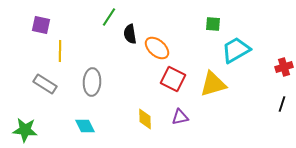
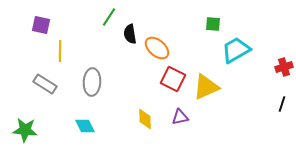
yellow triangle: moved 7 px left, 3 px down; rotated 8 degrees counterclockwise
